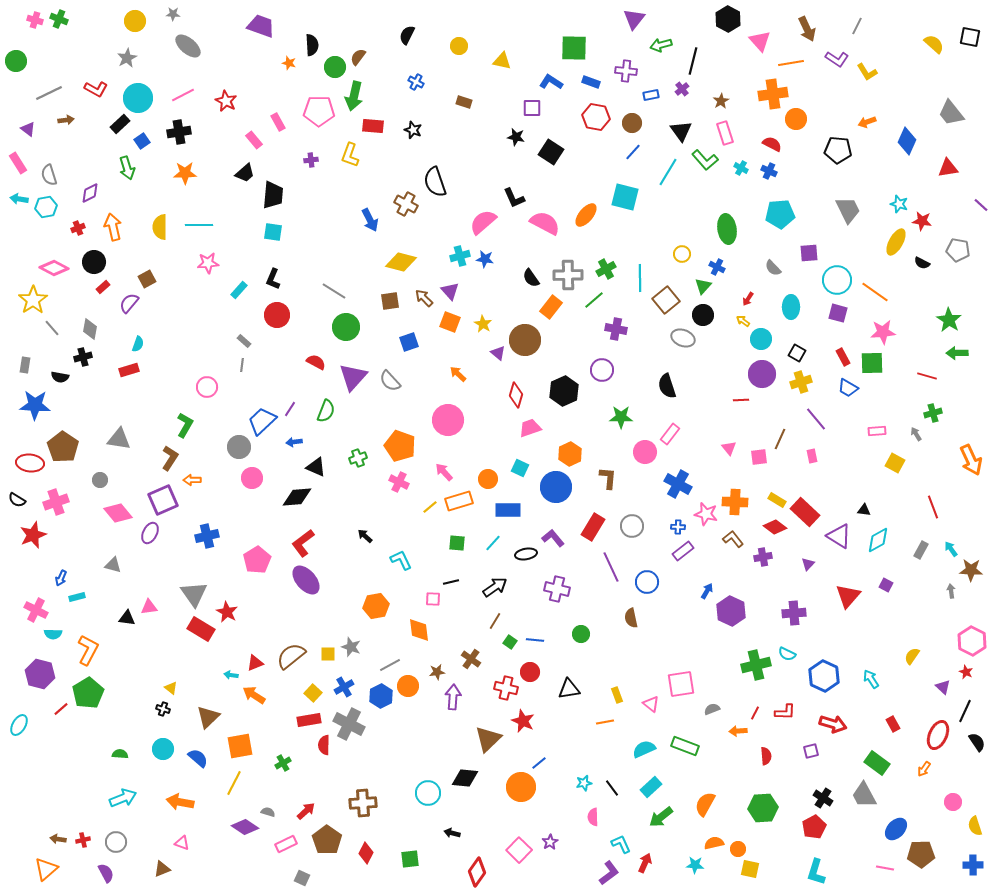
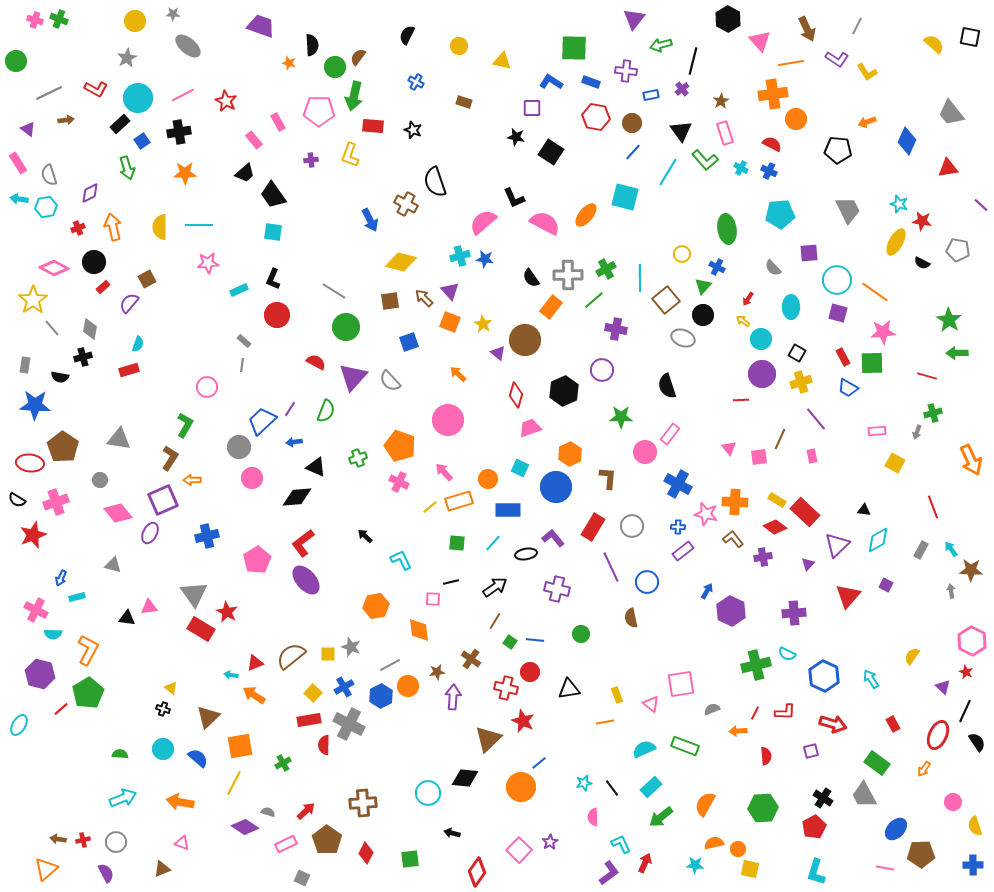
black trapezoid at (273, 195): rotated 140 degrees clockwise
cyan rectangle at (239, 290): rotated 24 degrees clockwise
gray arrow at (916, 434): moved 1 px right, 2 px up; rotated 128 degrees counterclockwise
purple triangle at (839, 536): moved 2 px left, 9 px down; rotated 44 degrees clockwise
